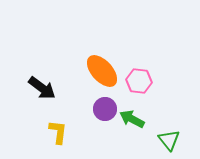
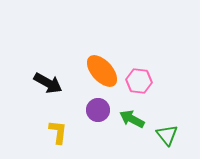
black arrow: moved 6 px right, 5 px up; rotated 8 degrees counterclockwise
purple circle: moved 7 px left, 1 px down
green triangle: moved 2 px left, 5 px up
